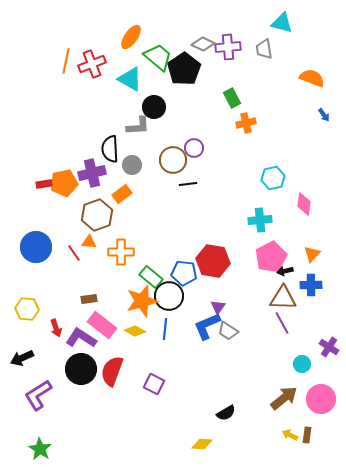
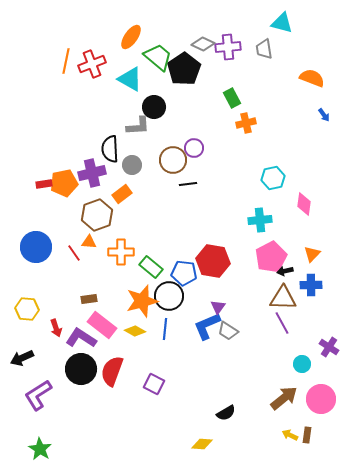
green rectangle at (151, 277): moved 10 px up
